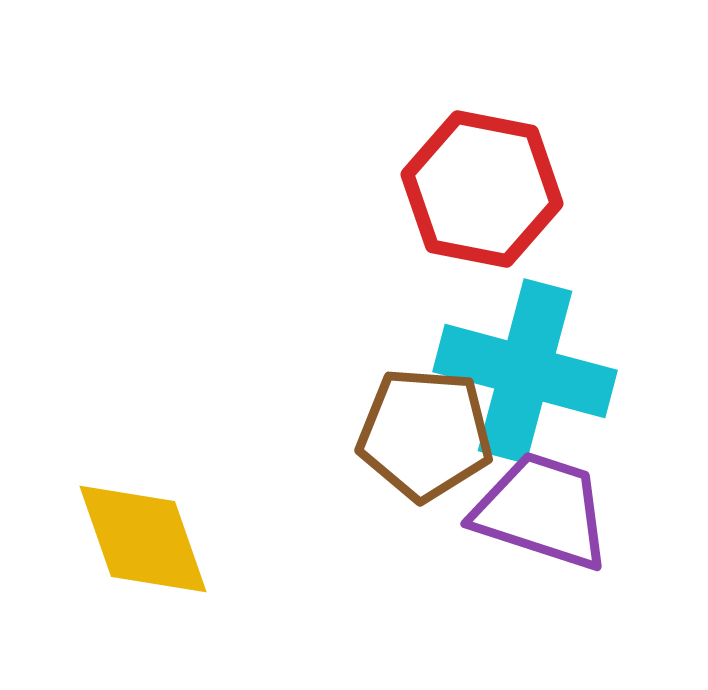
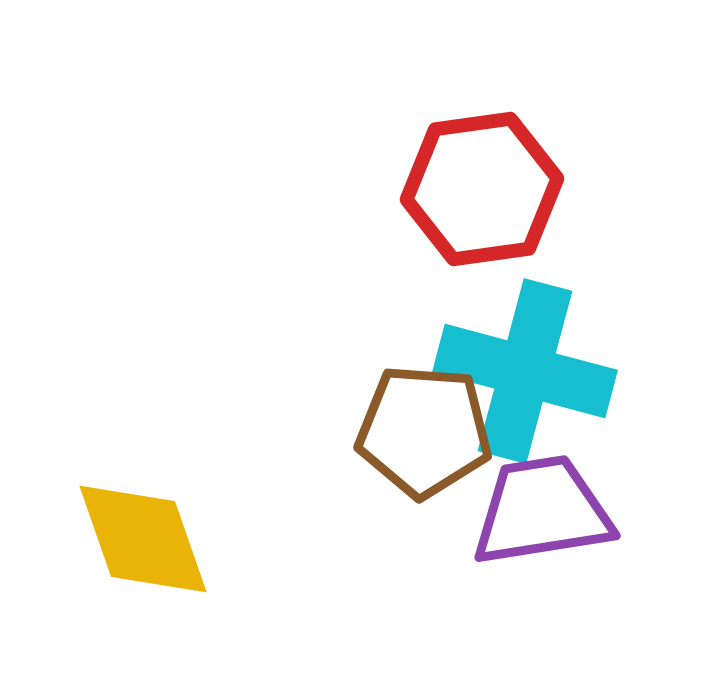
red hexagon: rotated 19 degrees counterclockwise
brown pentagon: moved 1 px left, 3 px up
purple trapezoid: rotated 27 degrees counterclockwise
